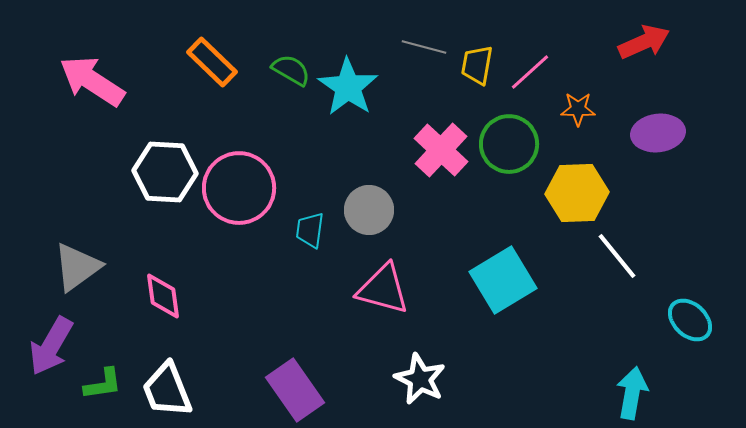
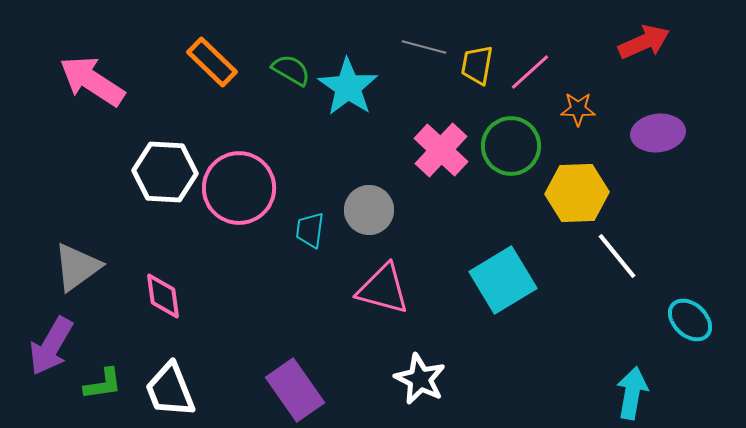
green circle: moved 2 px right, 2 px down
white trapezoid: moved 3 px right
